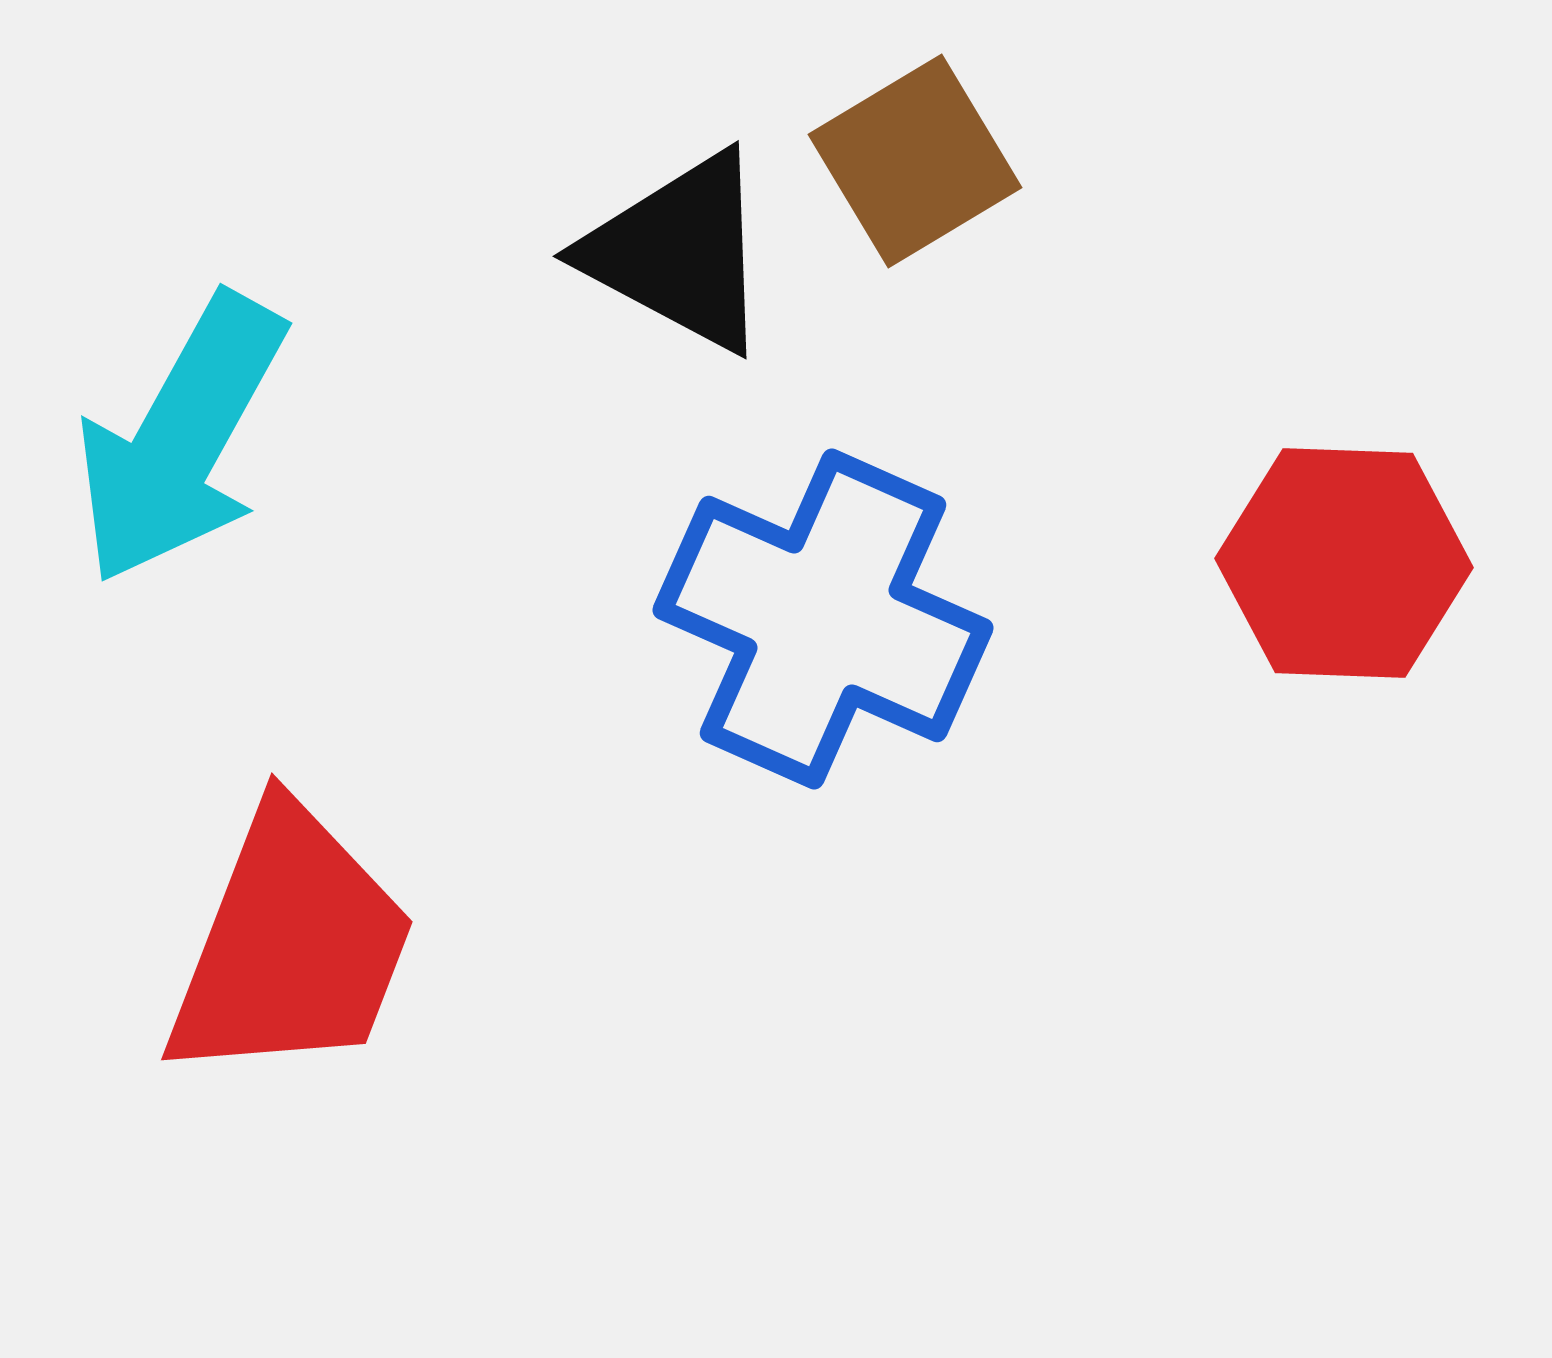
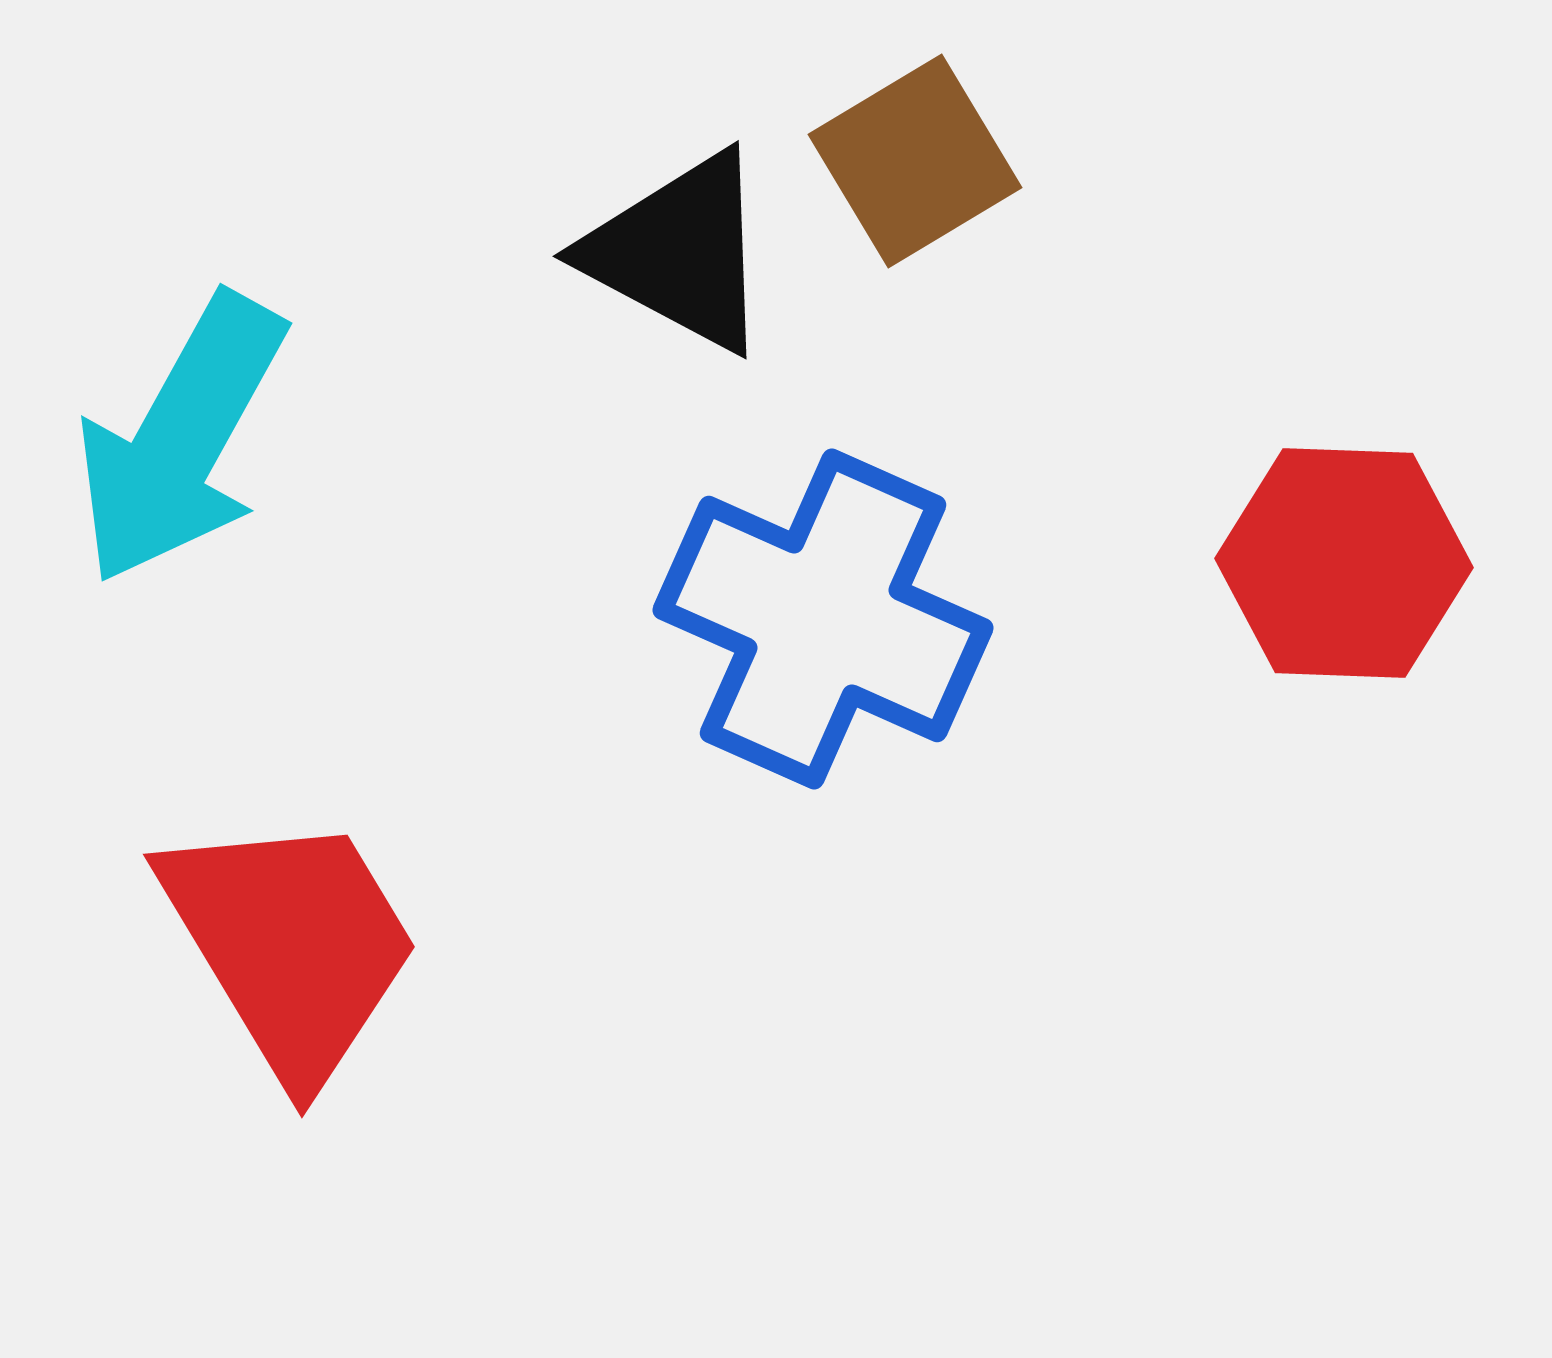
red trapezoid: rotated 52 degrees counterclockwise
